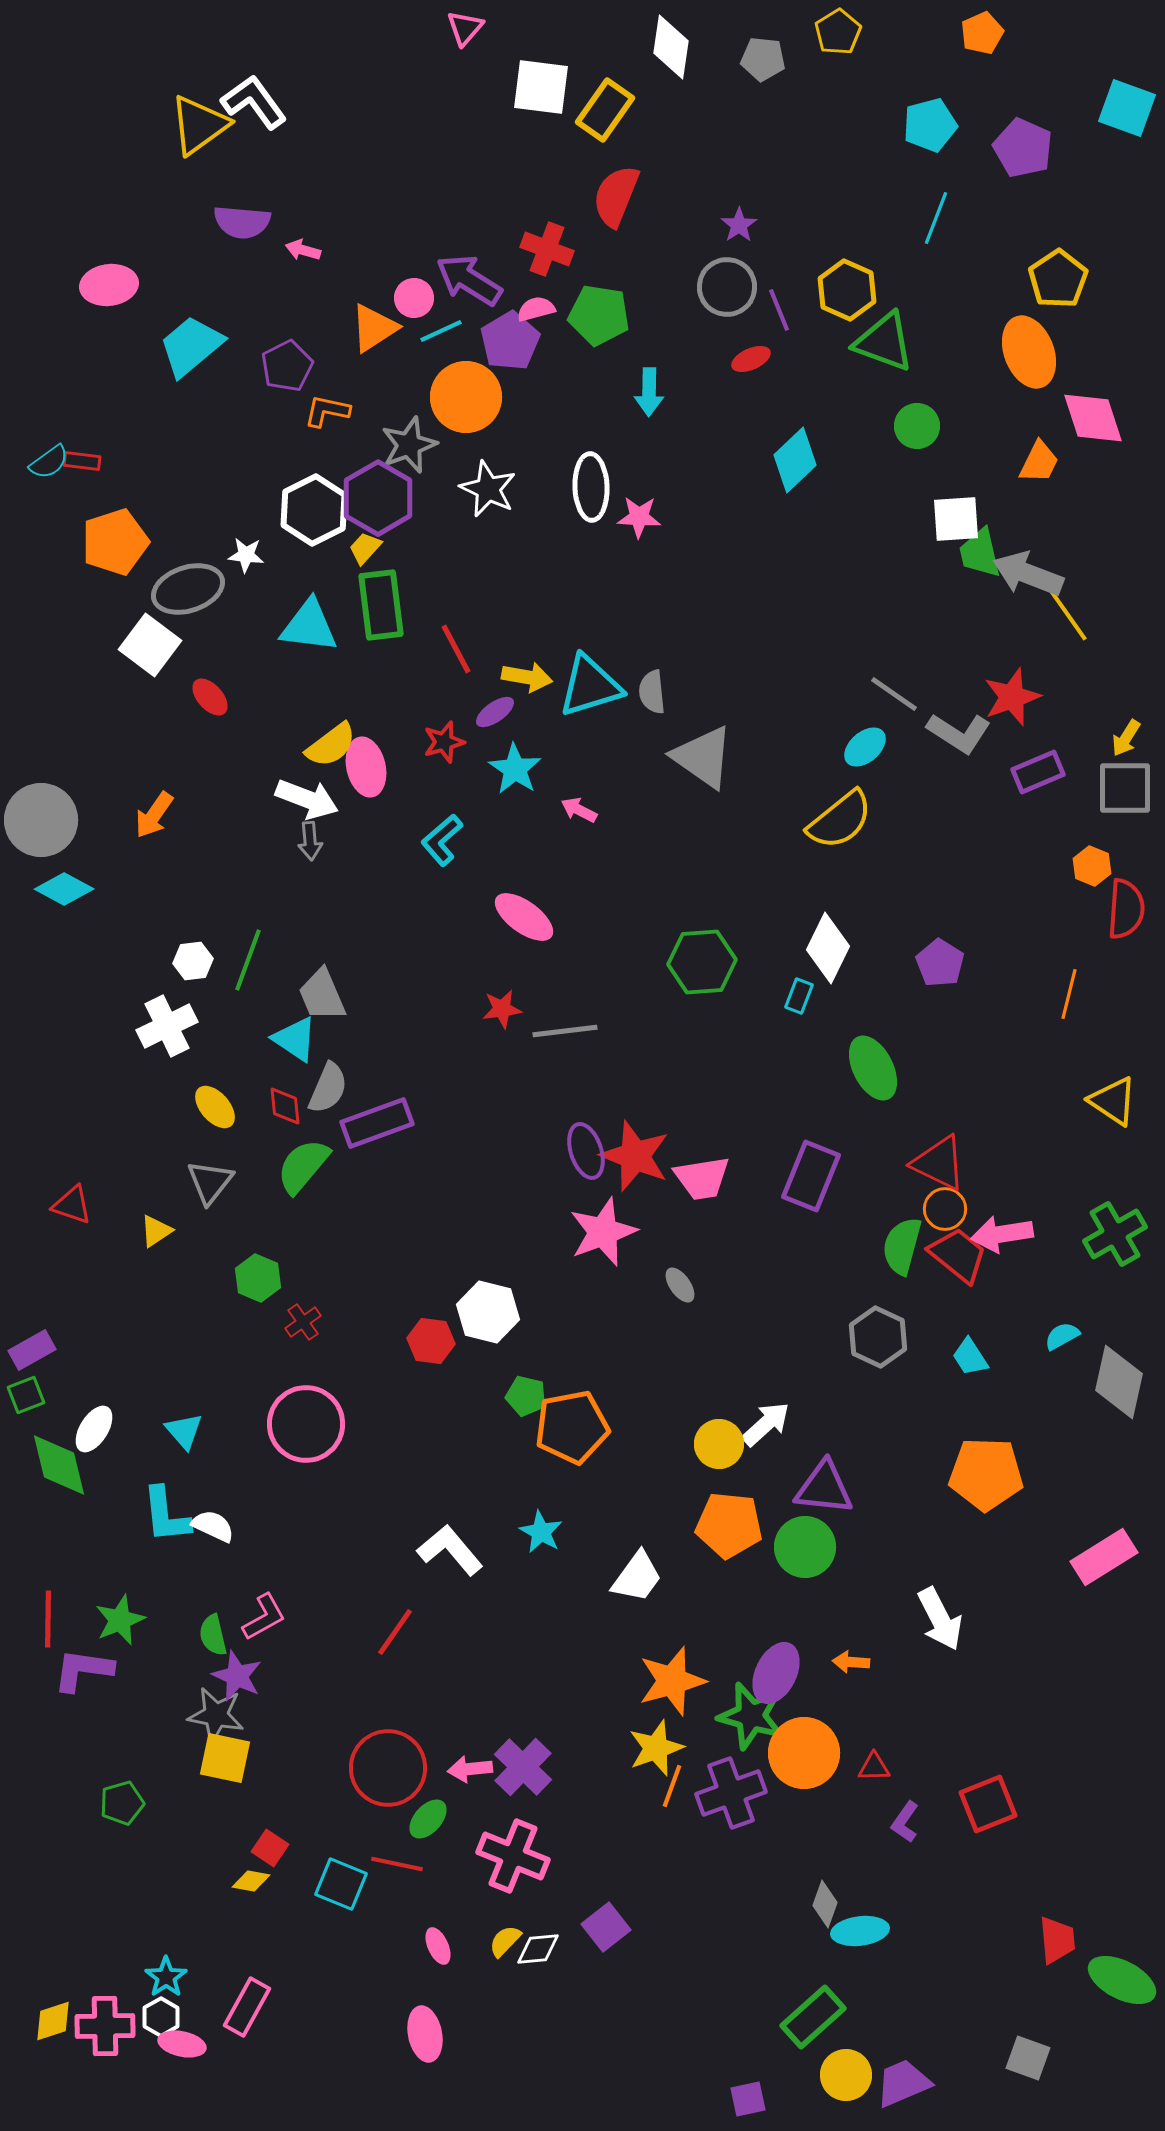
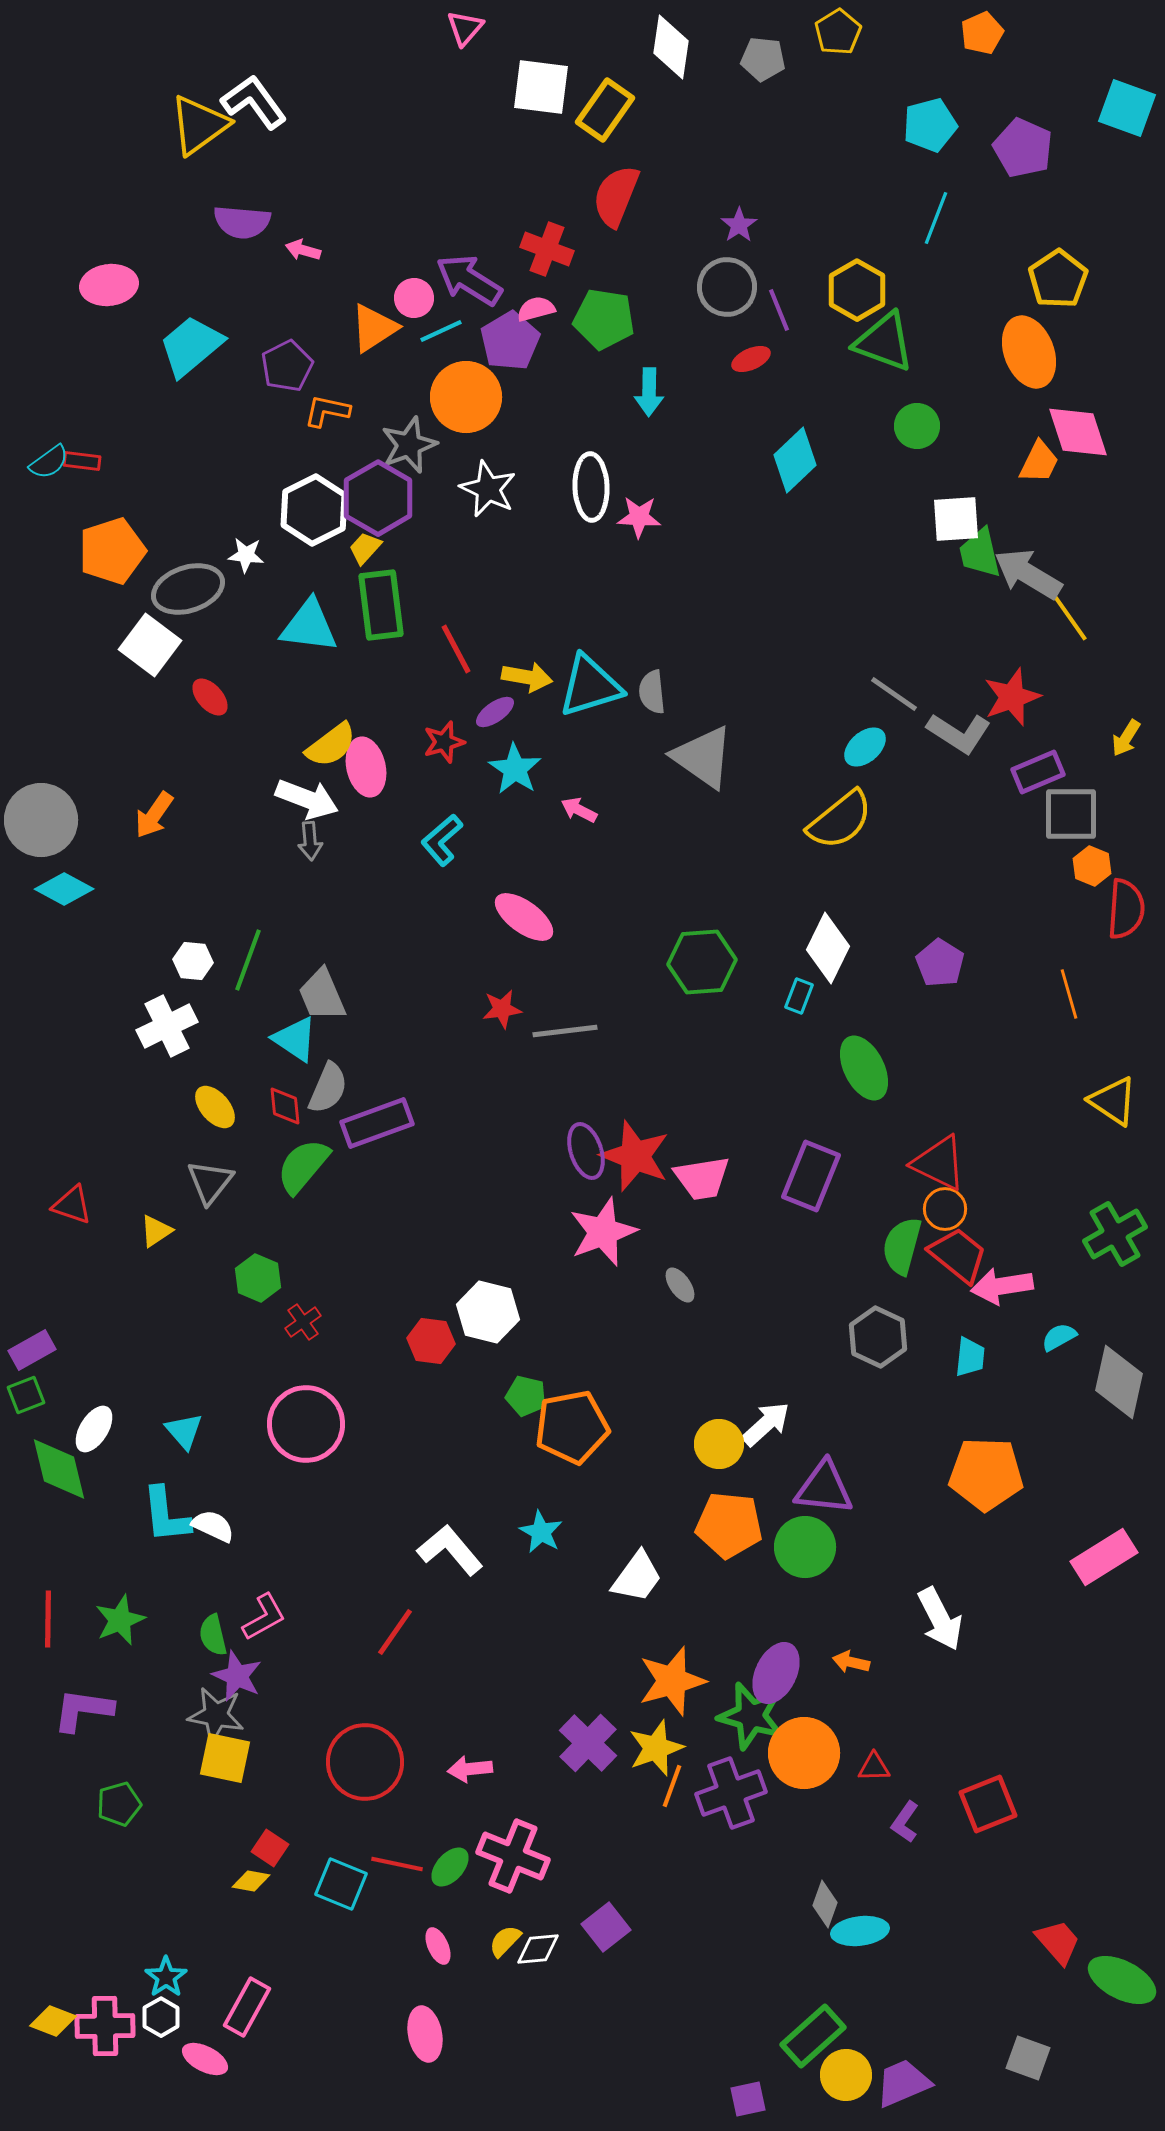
yellow hexagon at (847, 290): moved 10 px right; rotated 6 degrees clockwise
green pentagon at (599, 315): moved 5 px right, 4 px down
pink diamond at (1093, 418): moved 15 px left, 14 px down
orange pentagon at (115, 542): moved 3 px left, 9 px down
gray arrow at (1028, 574): rotated 10 degrees clockwise
gray square at (1125, 788): moved 54 px left, 26 px down
white hexagon at (193, 961): rotated 12 degrees clockwise
orange line at (1069, 994): rotated 30 degrees counterclockwise
green ellipse at (873, 1068): moved 9 px left
pink arrow at (1002, 1234): moved 52 px down
cyan semicircle at (1062, 1336): moved 3 px left, 1 px down
cyan trapezoid at (970, 1357): rotated 141 degrees counterclockwise
green diamond at (59, 1465): moved 4 px down
orange arrow at (851, 1662): rotated 9 degrees clockwise
purple L-shape at (83, 1670): moved 40 px down
purple cross at (523, 1767): moved 65 px right, 24 px up
red circle at (388, 1768): moved 23 px left, 6 px up
green pentagon at (122, 1803): moved 3 px left, 1 px down
green ellipse at (428, 1819): moved 22 px right, 48 px down
red trapezoid at (1057, 1940): moved 1 px right, 2 px down; rotated 36 degrees counterclockwise
green rectangle at (813, 2017): moved 19 px down
yellow diamond at (53, 2021): rotated 39 degrees clockwise
pink ellipse at (182, 2044): moved 23 px right, 15 px down; rotated 15 degrees clockwise
